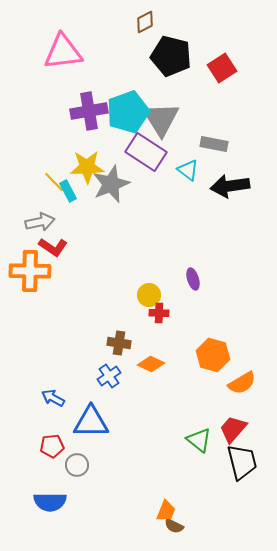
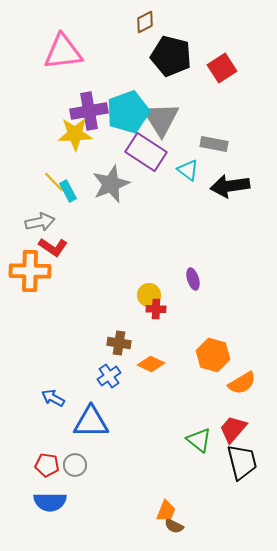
yellow star: moved 12 px left, 33 px up
red cross: moved 3 px left, 4 px up
red pentagon: moved 5 px left, 19 px down; rotated 15 degrees clockwise
gray circle: moved 2 px left
